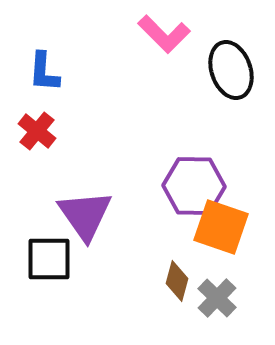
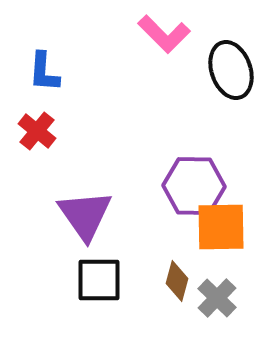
orange square: rotated 20 degrees counterclockwise
black square: moved 50 px right, 21 px down
